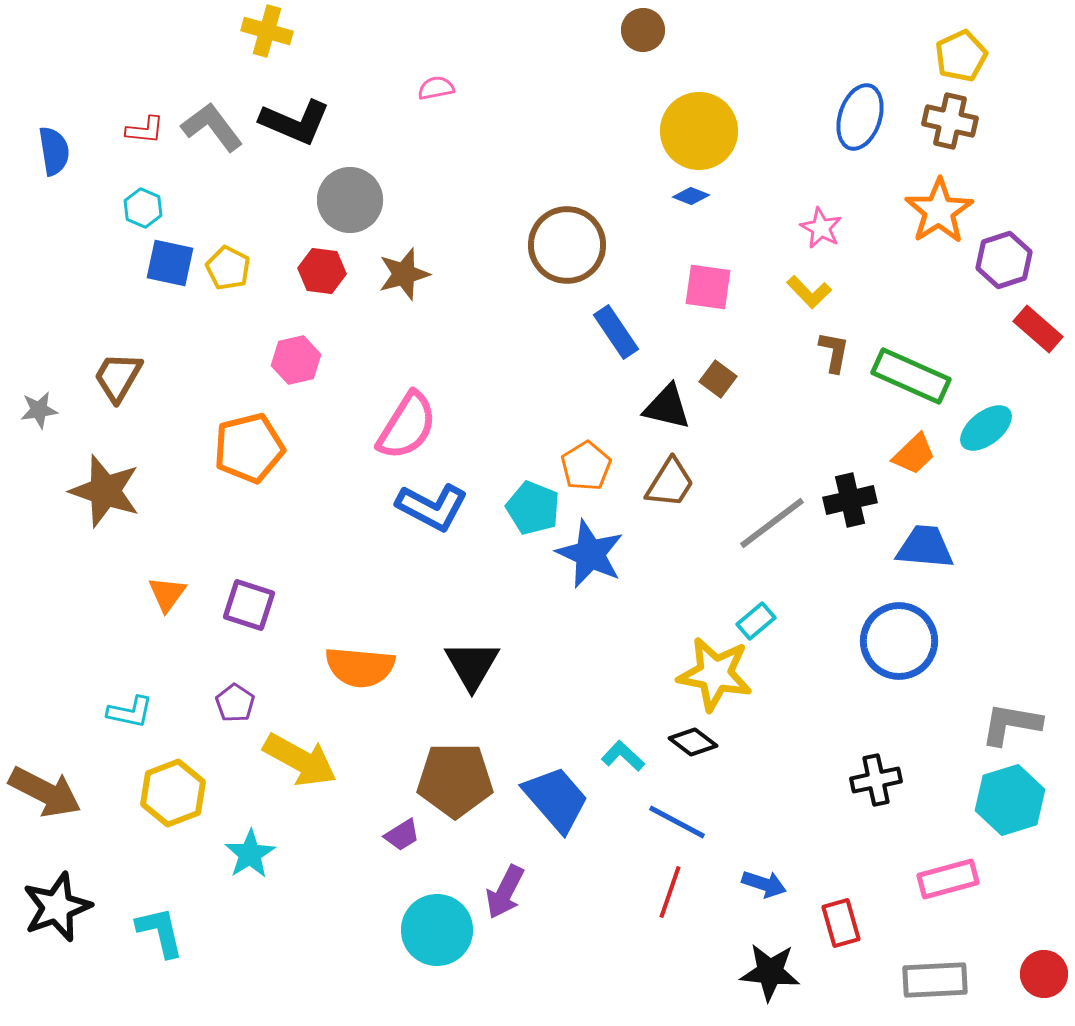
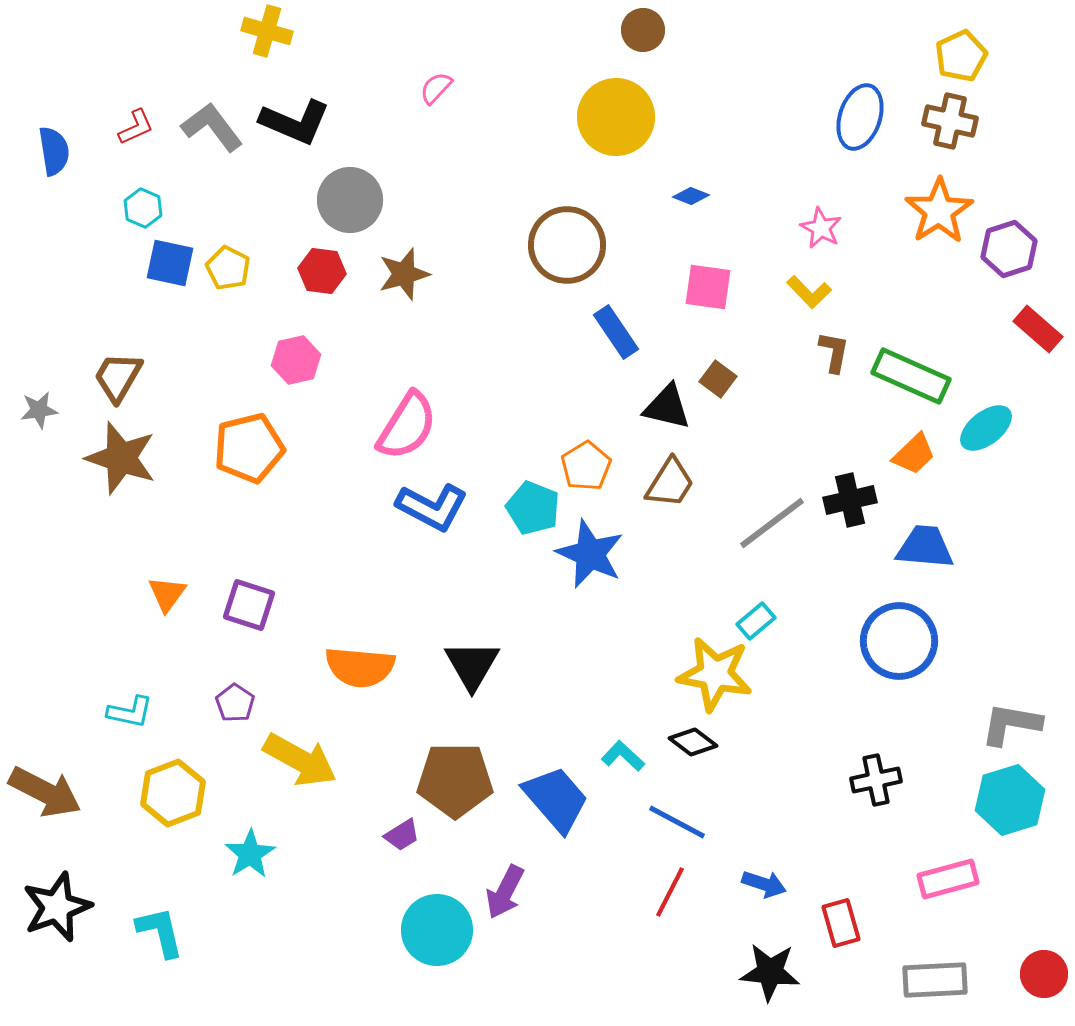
pink semicircle at (436, 88): rotated 36 degrees counterclockwise
red L-shape at (145, 130): moved 9 px left, 3 px up; rotated 30 degrees counterclockwise
yellow circle at (699, 131): moved 83 px left, 14 px up
purple hexagon at (1004, 260): moved 5 px right, 11 px up
brown star at (105, 491): moved 16 px right, 33 px up
red line at (670, 892): rotated 8 degrees clockwise
